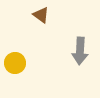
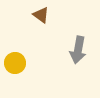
gray arrow: moved 2 px left, 1 px up; rotated 8 degrees clockwise
